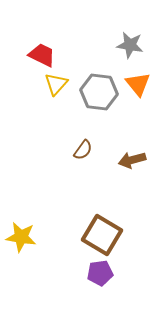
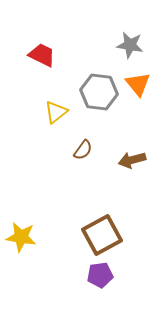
yellow triangle: moved 28 px down; rotated 10 degrees clockwise
brown square: rotated 30 degrees clockwise
purple pentagon: moved 2 px down
